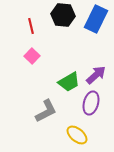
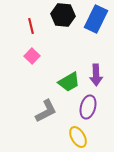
purple arrow: rotated 130 degrees clockwise
purple ellipse: moved 3 px left, 4 px down
yellow ellipse: moved 1 px right, 2 px down; rotated 20 degrees clockwise
